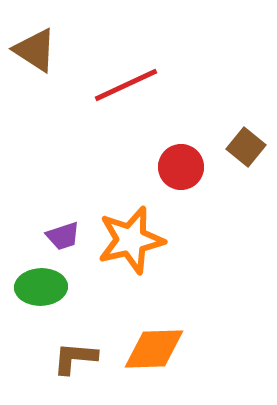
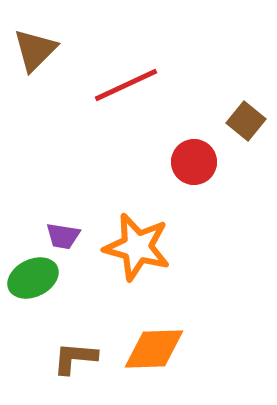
brown triangle: rotated 42 degrees clockwise
brown square: moved 26 px up
red circle: moved 13 px right, 5 px up
purple trapezoid: rotated 27 degrees clockwise
orange star: moved 6 px right, 7 px down; rotated 28 degrees clockwise
green ellipse: moved 8 px left, 9 px up; rotated 24 degrees counterclockwise
